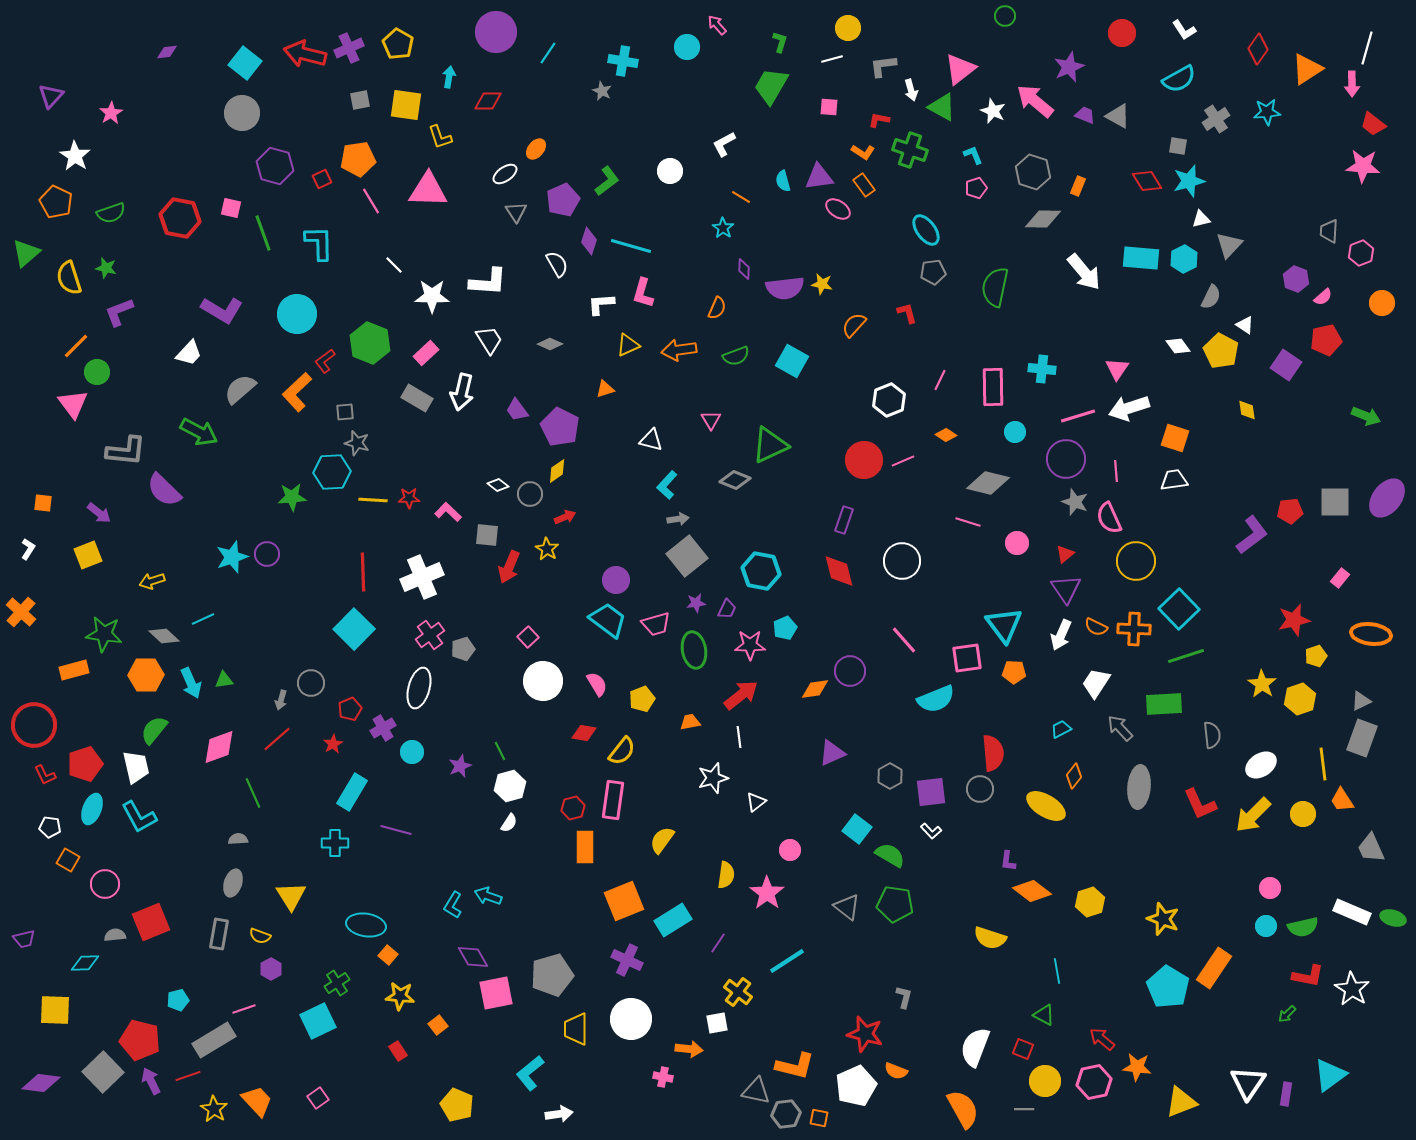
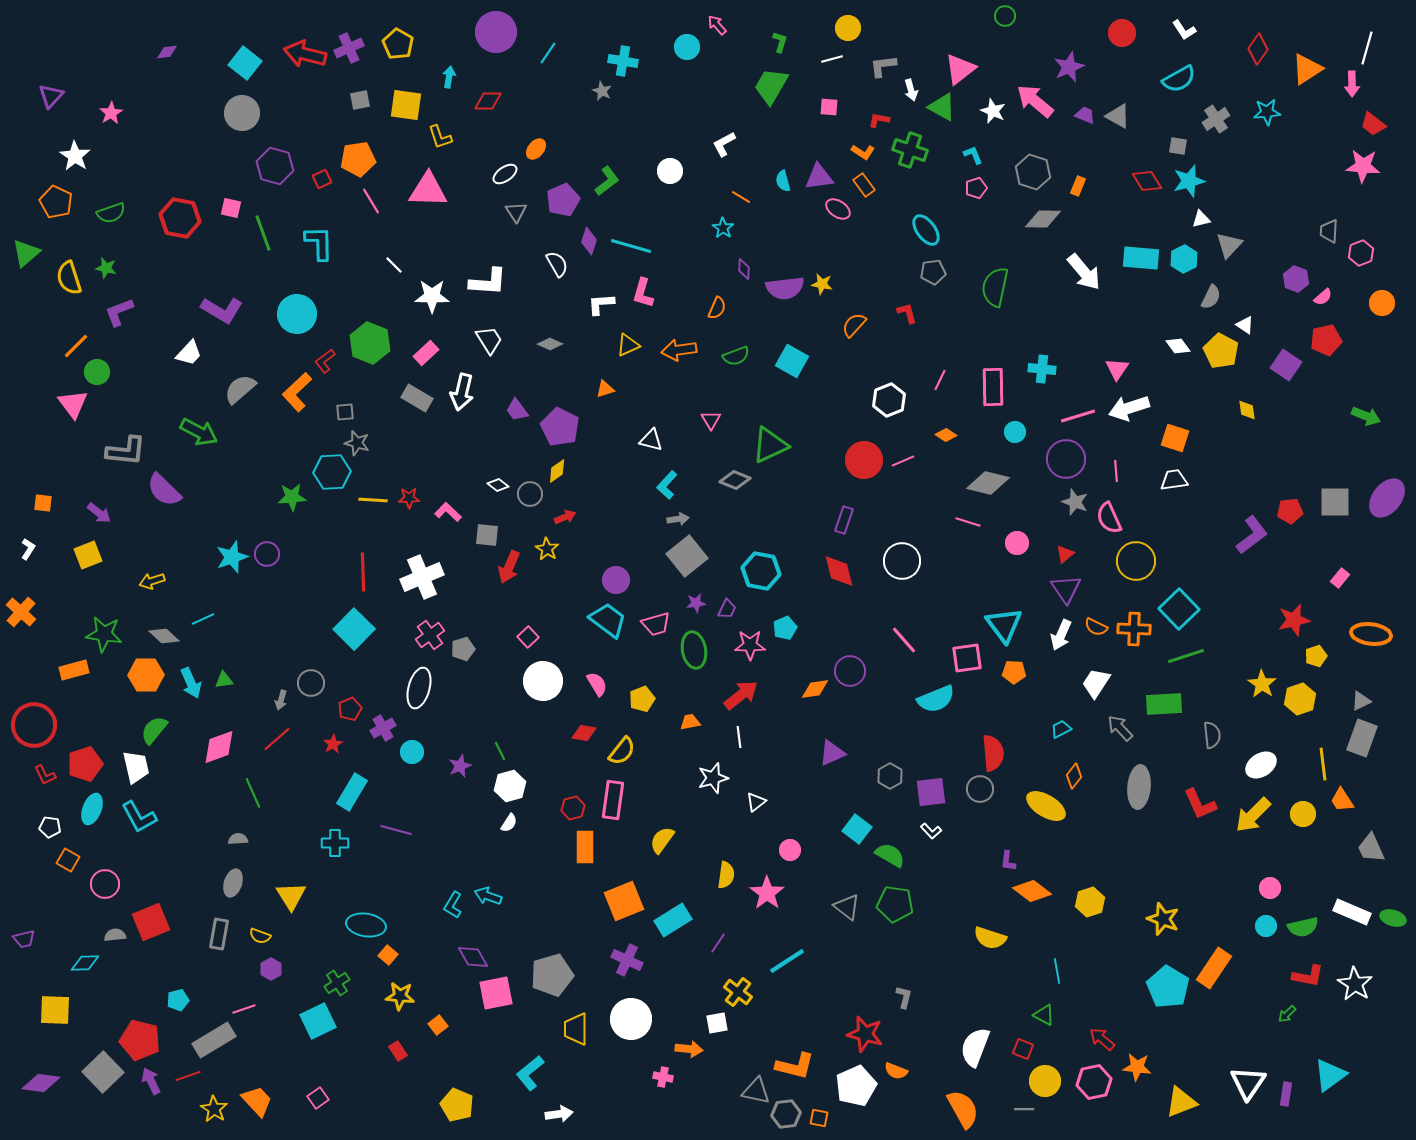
white star at (1352, 989): moved 3 px right, 5 px up
